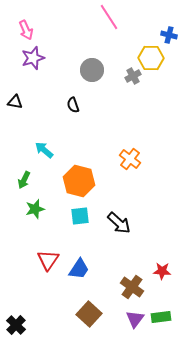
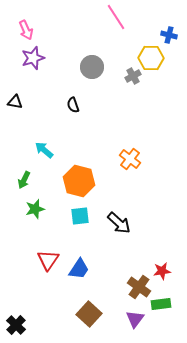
pink line: moved 7 px right
gray circle: moved 3 px up
red star: rotated 12 degrees counterclockwise
brown cross: moved 7 px right
green rectangle: moved 13 px up
